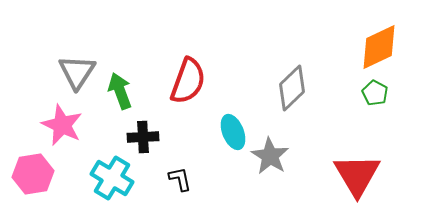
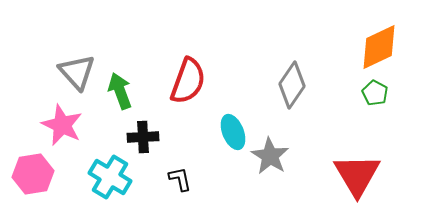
gray triangle: rotated 15 degrees counterclockwise
gray diamond: moved 3 px up; rotated 12 degrees counterclockwise
cyan cross: moved 2 px left, 1 px up
